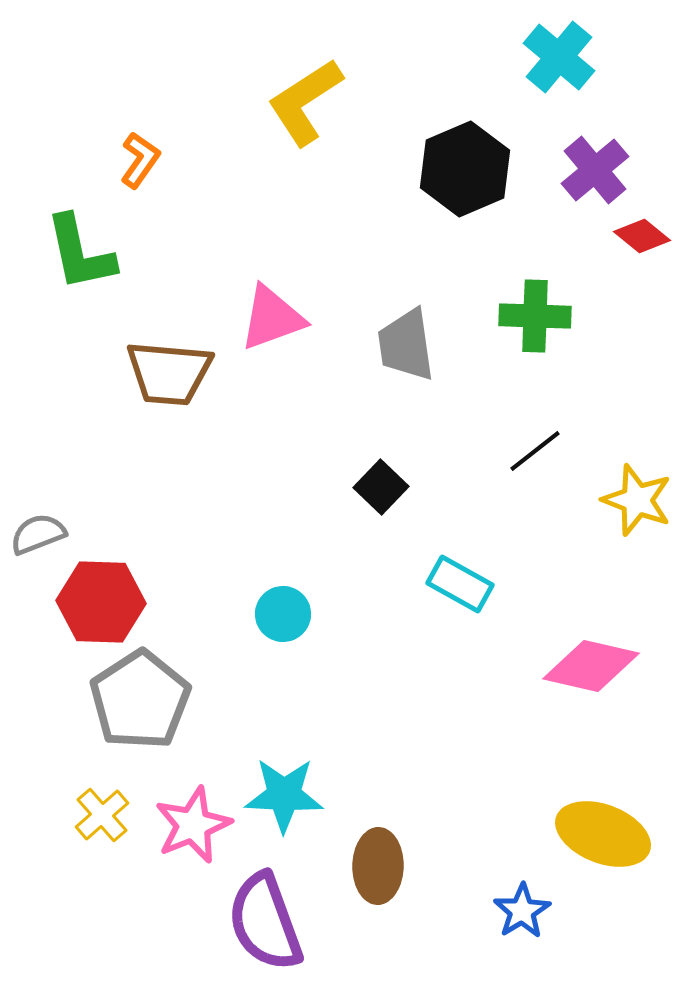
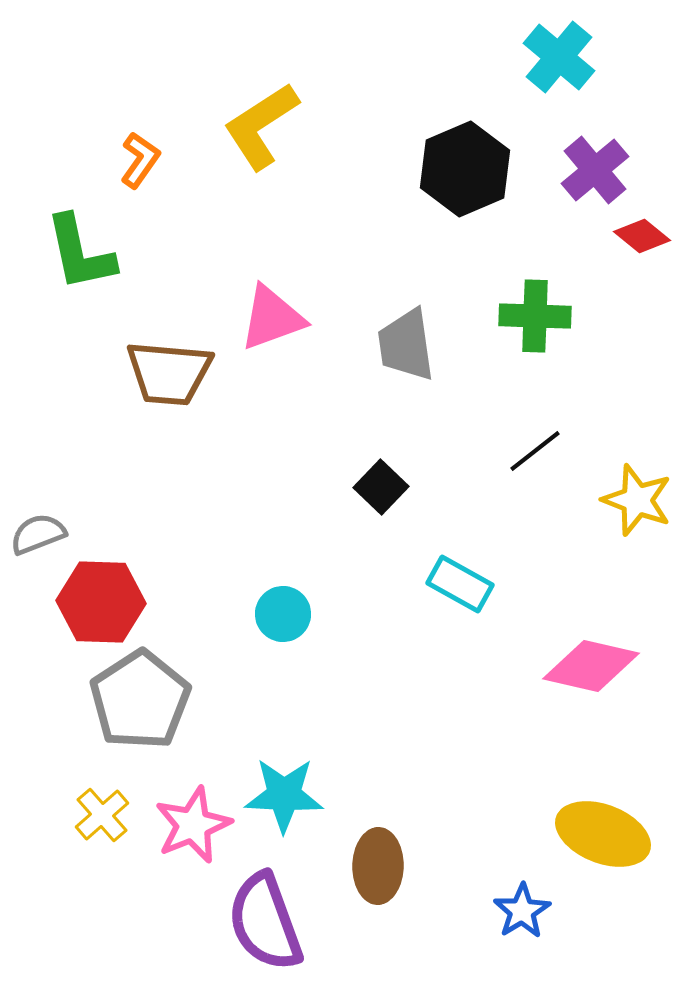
yellow L-shape: moved 44 px left, 24 px down
